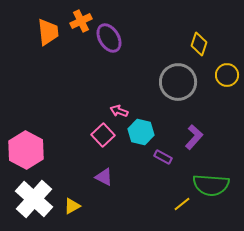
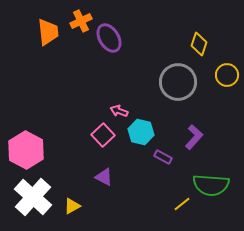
white cross: moved 1 px left, 2 px up
